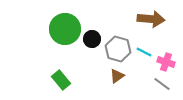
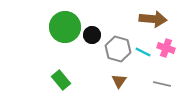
brown arrow: moved 2 px right
green circle: moved 2 px up
black circle: moved 4 px up
cyan line: moved 1 px left
pink cross: moved 14 px up
brown triangle: moved 2 px right, 5 px down; rotated 21 degrees counterclockwise
gray line: rotated 24 degrees counterclockwise
